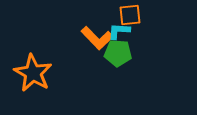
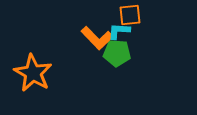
green pentagon: moved 1 px left
